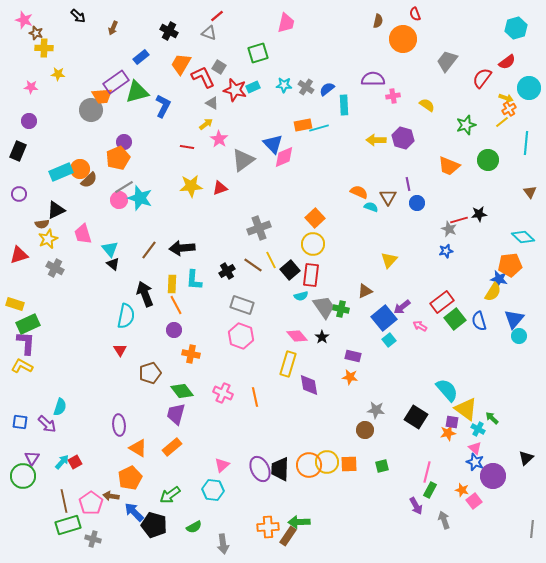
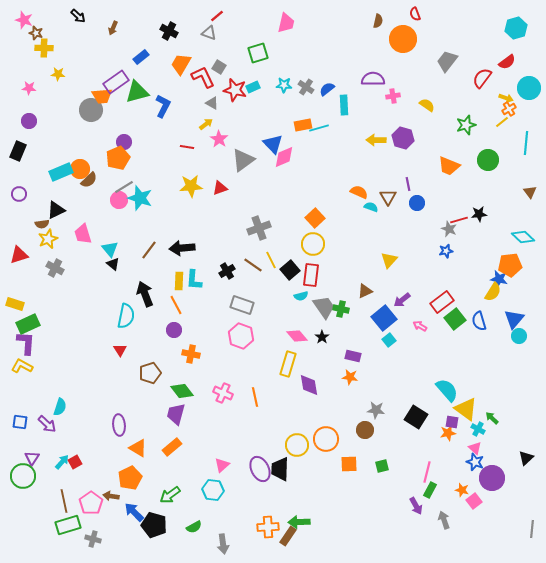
pink star at (31, 87): moved 2 px left, 1 px down
yellow rectangle at (172, 284): moved 7 px right, 3 px up
purple arrow at (402, 307): moved 7 px up
yellow circle at (327, 462): moved 30 px left, 17 px up
orange circle at (309, 465): moved 17 px right, 26 px up
purple circle at (493, 476): moved 1 px left, 2 px down
